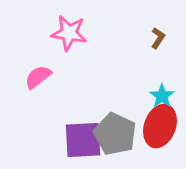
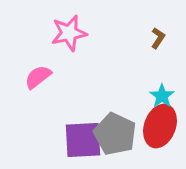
pink star: rotated 21 degrees counterclockwise
